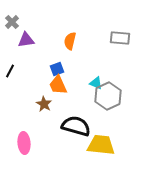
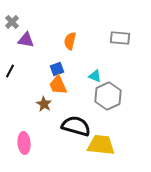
purple triangle: rotated 18 degrees clockwise
cyan triangle: moved 1 px left, 7 px up
